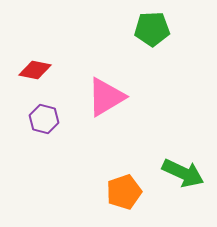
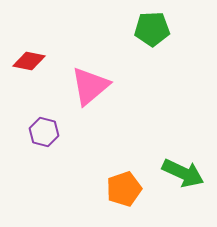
red diamond: moved 6 px left, 9 px up
pink triangle: moved 16 px left, 11 px up; rotated 9 degrees counterclockwise
purple hexagon: moved 13 px down
orange pentagon: moved 3 px up
